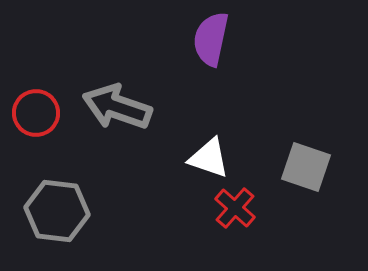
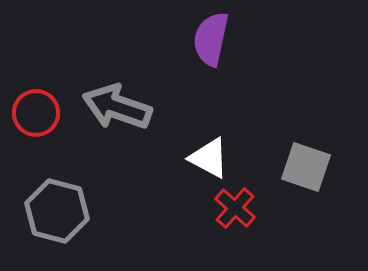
white triangle: rotated 9 degrees clockwise
gray hexagon: rotated 8 degrees clockwise
